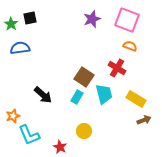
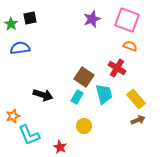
black arrow: rotated 24 degrees counterclockwise
yellow rectangle: rotated 18 degrees clockwise
brown arrow: moved 6 px left
yellow circle: moved 5 px up
